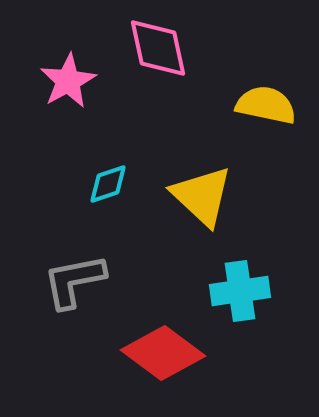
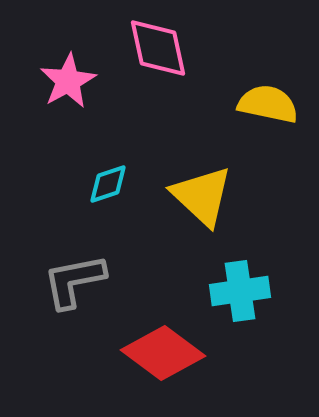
yellow semicircle: moved 2 px right, 1 px up
